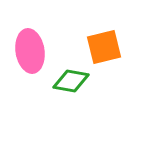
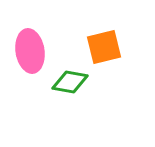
green diamond: moved 1 px left, 1 px down
